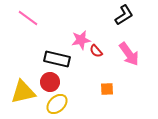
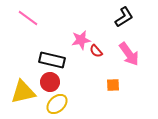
black L-shape: moved 2 px down
black rectangle: moved 5 px left, 1 px down
orange square: moved 6 px right, 4 px up
